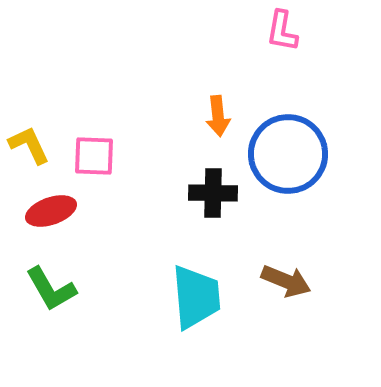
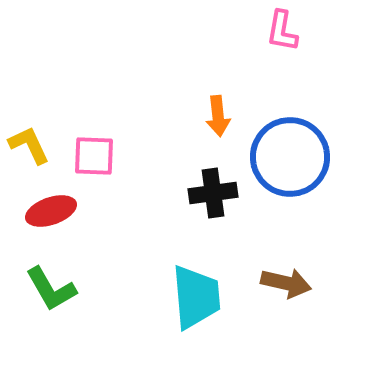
blue circle: moved 2 px right, 3 px down
black cross: rotated 9 degrees counterclockwise
brown arrow: moved 2 px down; rotated 9 degrees counterclockwise
